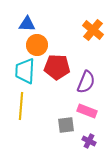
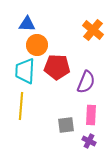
pink rectangle: moved 4 px right, 4 px down; rotated 72 degrees clockwise
